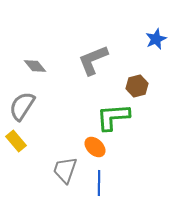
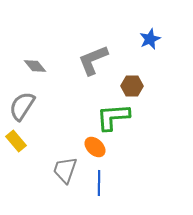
blue star: moved 6 px left
brown hexagon: moved 5 px left; rotated 15 degrees clockwise
